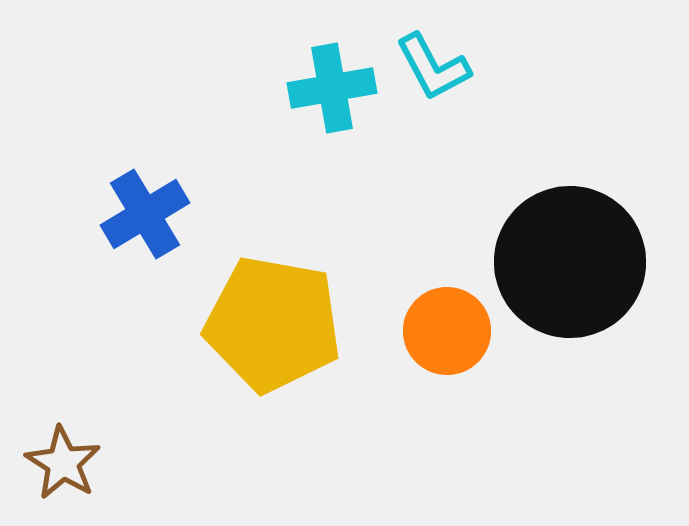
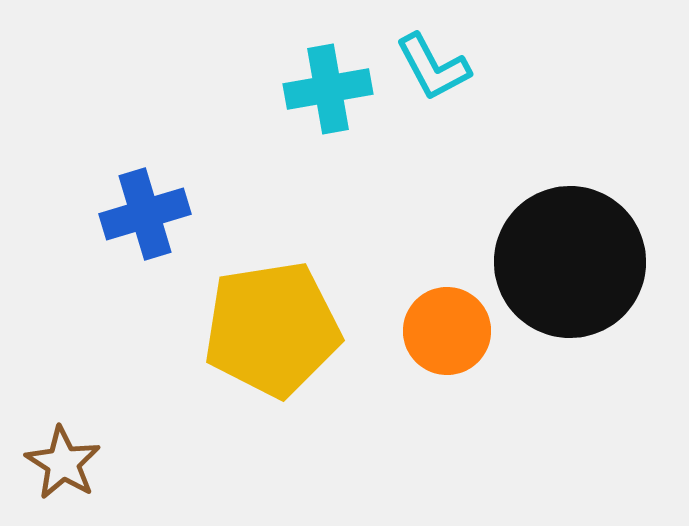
cyan cross: moved 4 px left, 1 px down
blue cross: rotated 14 degrees clockwise
yellow pentagon: moved 1 px left, 5 px down; rotated 19 degrees counterclockwise
